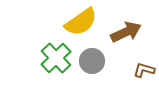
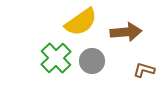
brown arrow: rotated 20 degrees clockwise
